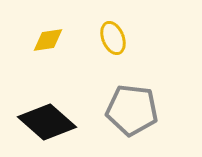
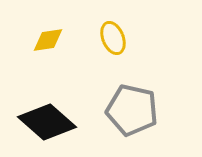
gray pentagon: rotated 6 degrees clockwise
